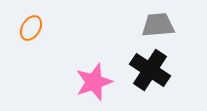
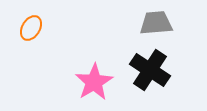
gray trapezoid: moved 2 px left, 2 px up
pink star: rotated 12 degrees counterclockwise
